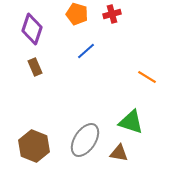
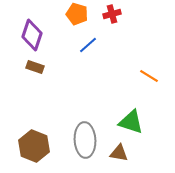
purple diamond: moved 6 px down
blue line: moved 2 px right, 6 px up
brown rectangle: rotated 48 degrees counterclockwise
orange line: moved 2 px right, 1 px up
gray ellipse: rotated 36 degrees counterclockwise
